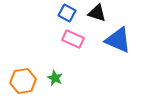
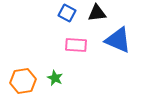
black triangle: rotated 24 degrees counterclockwise
pink rectangle: moved 3 px right, 6 px down; rotated 20 degrees counterclockwise
